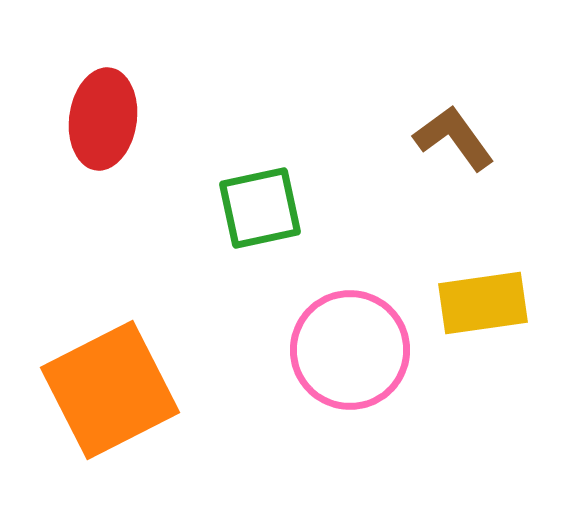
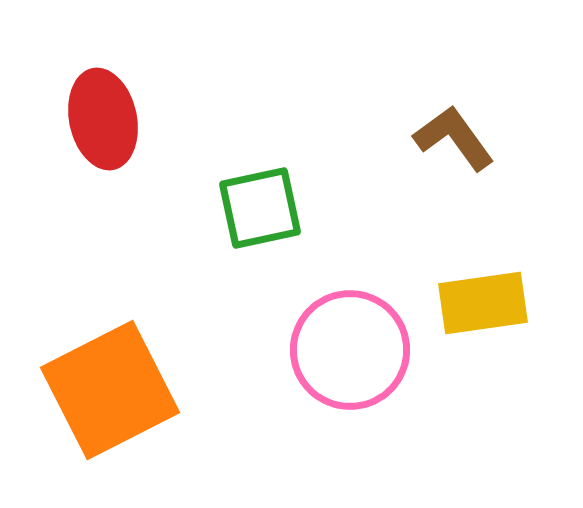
red ellipse: rotated 20 degrees counterclockwise
